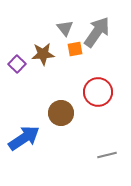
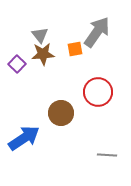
gray triangle: moved 25 px left, 7 px down
gray line: rotated 18 degrees clockwise
